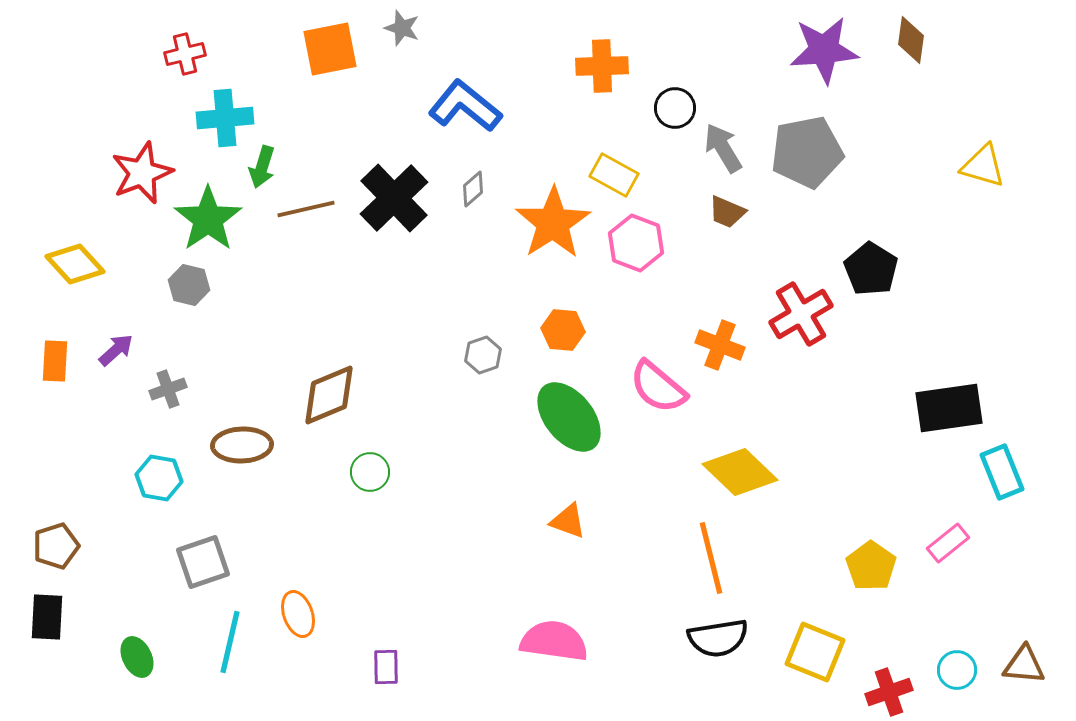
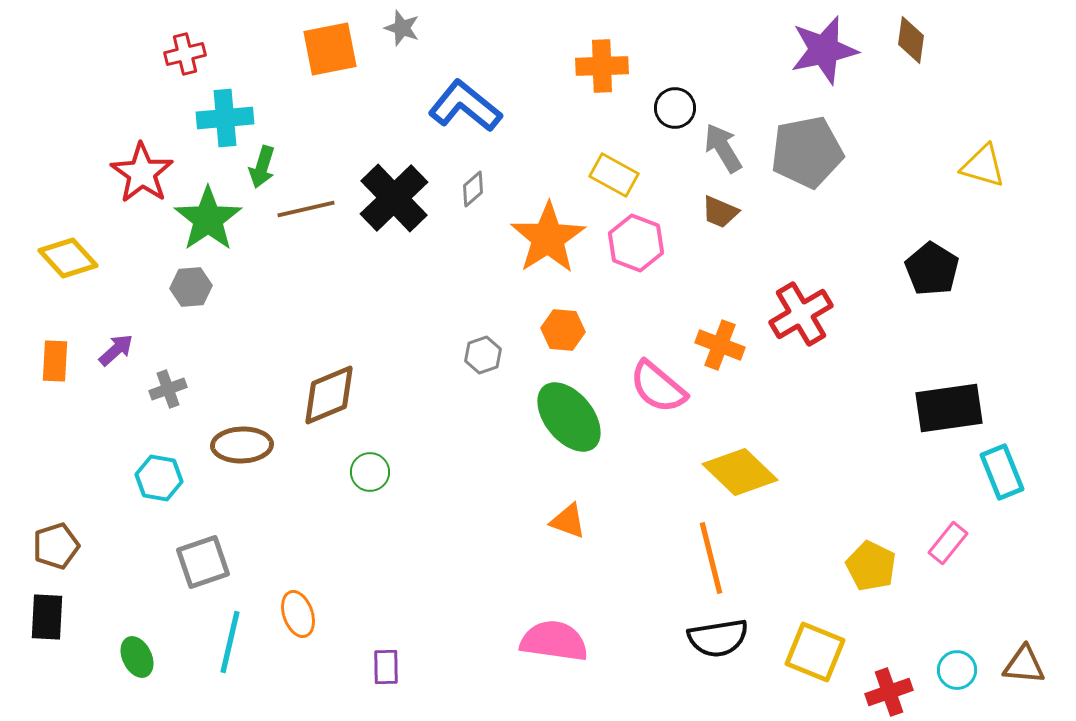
purple star at (824, 50): rotated 8 degrees counterclockwise
red star at (142, 173): rotated 16 degrees counterclockwise
brown trapezoid at (727, 212): moved 7 px left
orange star at (553, 223): moved 5 px left, 15 px down
yellow diamond at (75, 264): moved 7 px left, 6 px up
black pentagon at (871, 269): moved 61 px right
gray hexagon at (189, 285): moved 2 px right, 2 px down; rotated 18 degrees counterclockwise
pink rectangle at (948, 543): rotated 12 degrees counterclockwise
yellow pentagon at (871, 566): rotated 9 degrees counterclockwise
